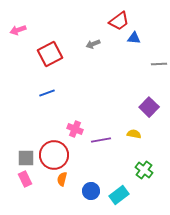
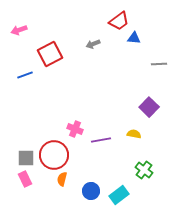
pink arrow: moved 1 px right
blue line: moved 22 px left, 18 px up
